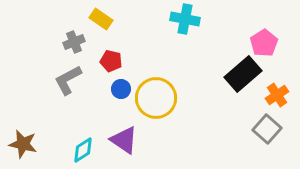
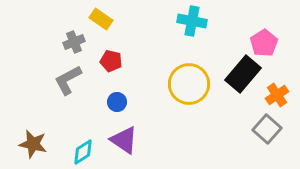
cyan cross: moved 7 px right, 2 px down
black rectangle: rotated 9 degrees counterclockwise
blue circle: moved 4 px left, 13 px down
yellow circle: moved 33 px right, 14 px up
brown star: moved 10 px right
cyan diamond: moved 2 px down
